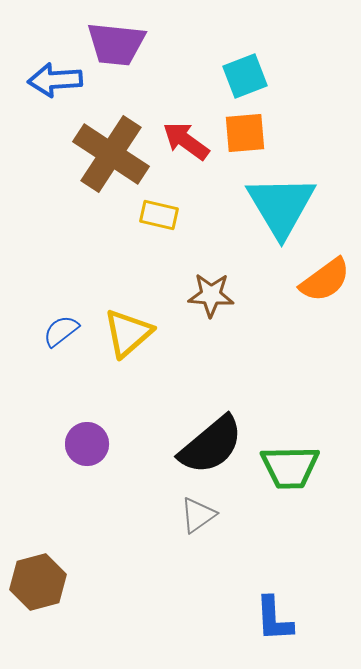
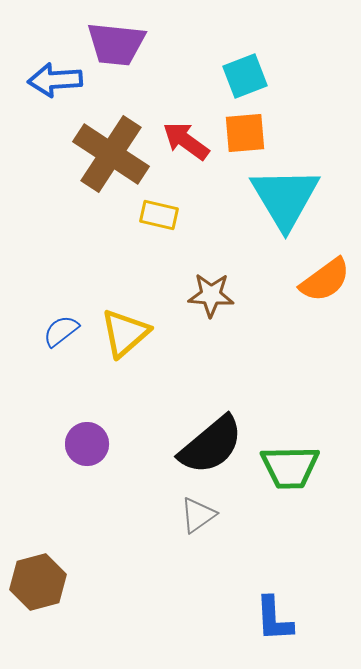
cyan triangle: moved 4 px right, 8 px up
yellow triangle: moved 3 px left
